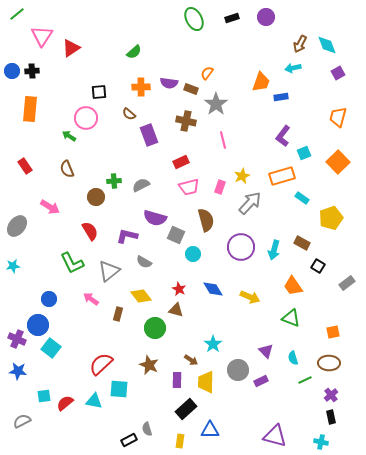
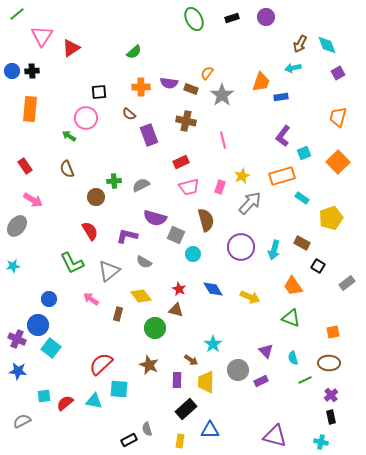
gray star at (216, 104): moved 6 px right, 9 px up
pink arrow at (50, 207): moved 17 px left, 7 px up
